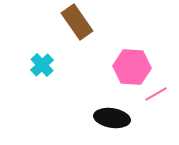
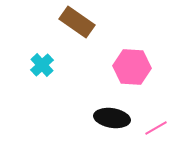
brown rectangle: rotated 20 degrees counterclockwise
pink line: moved 34 px down
